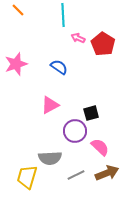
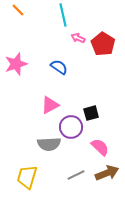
cyan line: rotated 10 degrees counterclockwise
purple circle: moved 4 px left, 4 px up
gray semicircle: moved 1 px left, 14 px up
